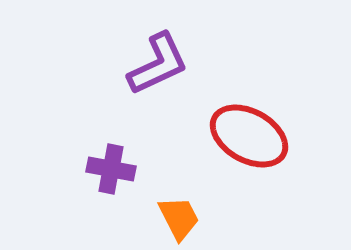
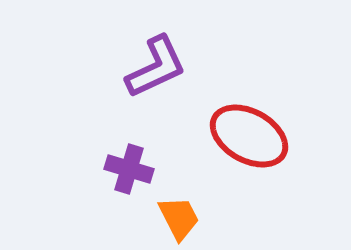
purple L-shape: moved 2 px left, 3 px down
purple cross: moved 18 px right; rotated 6 degrees clockwise
